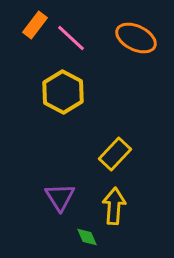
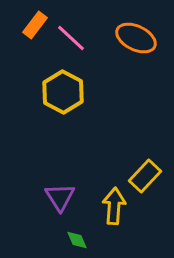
yellow rectangle: moved 30 px right, 22 px down
green diamond: moved 10 px left, 3 px down
